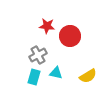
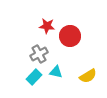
gray cross: moved 1 px right, 1 px up
cyan triangle: moved 1 px up
cyan rectangle: rotated 28 degrees clockwise
